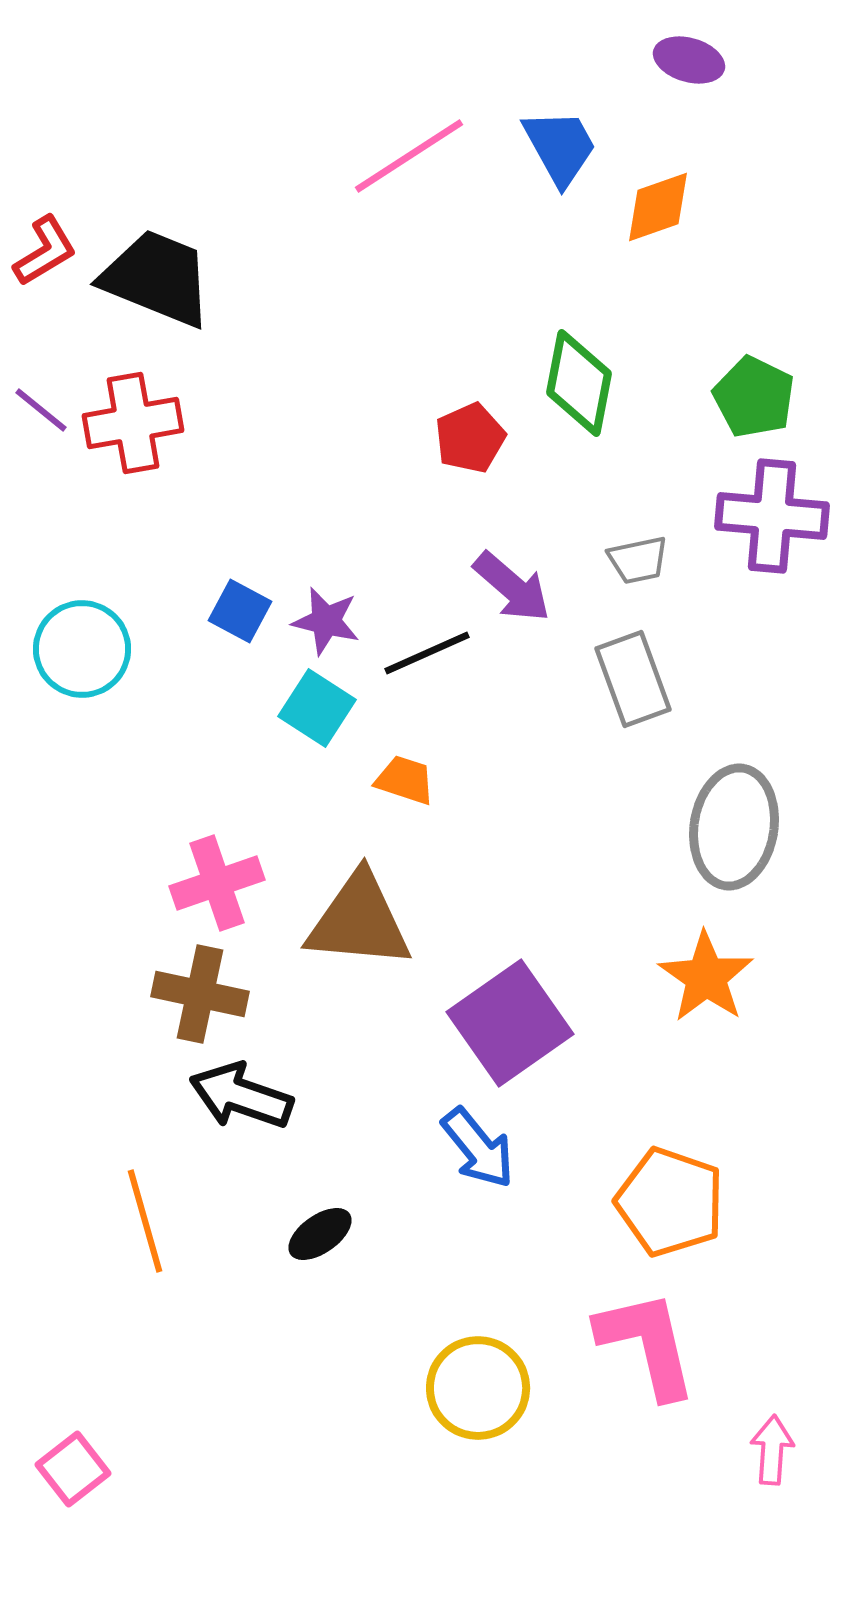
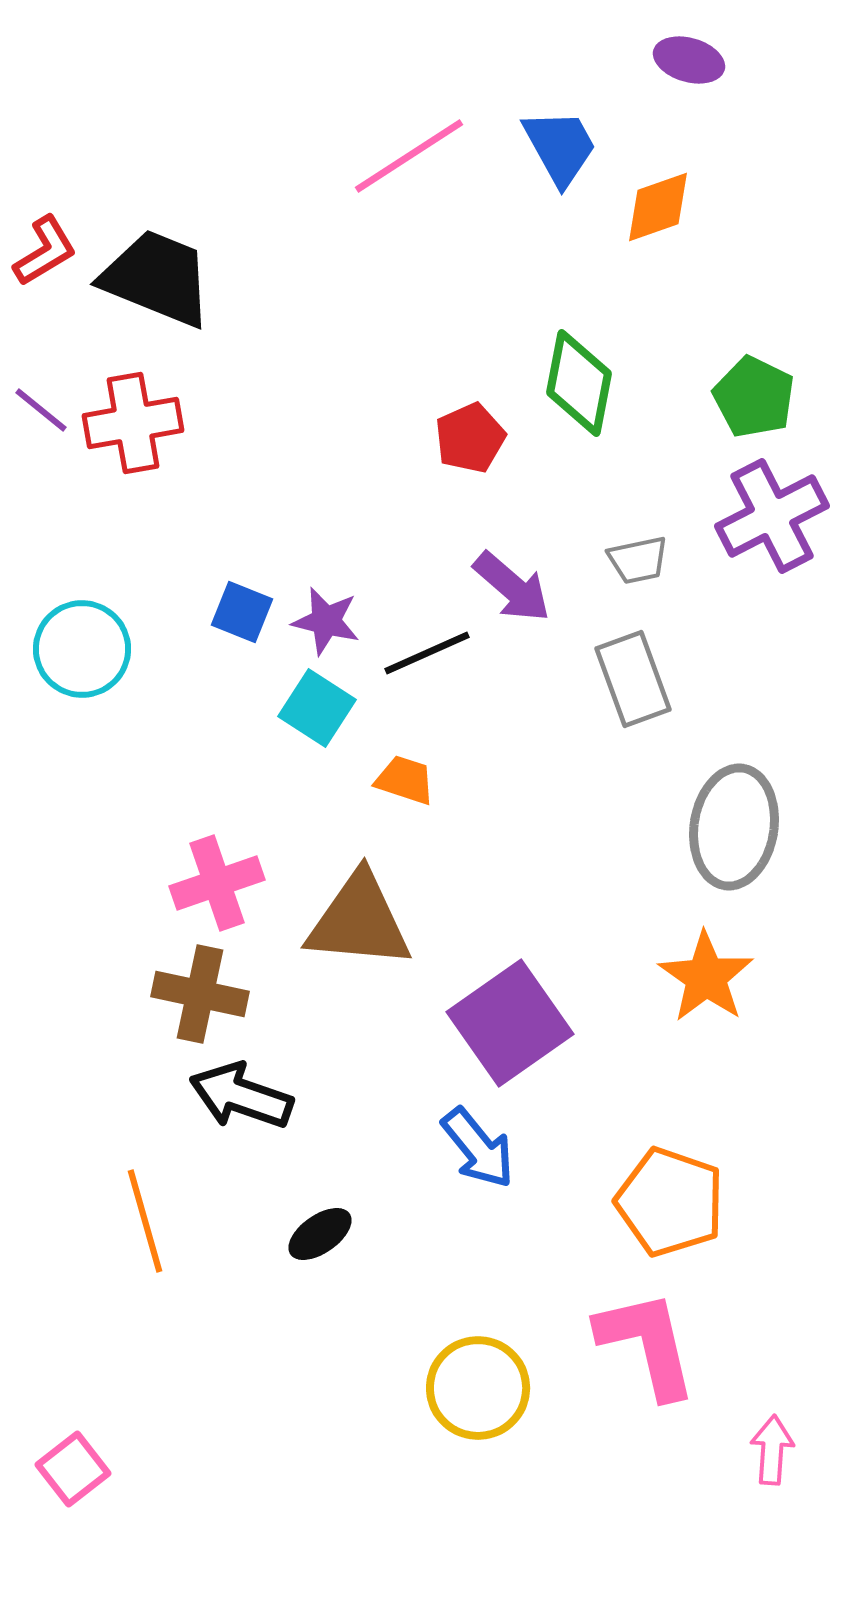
purple cross: rotated 32 degrees counterclockwise
blue square: moved 2 px right, 1 px down; rotated 6 degrees counterclockwise
